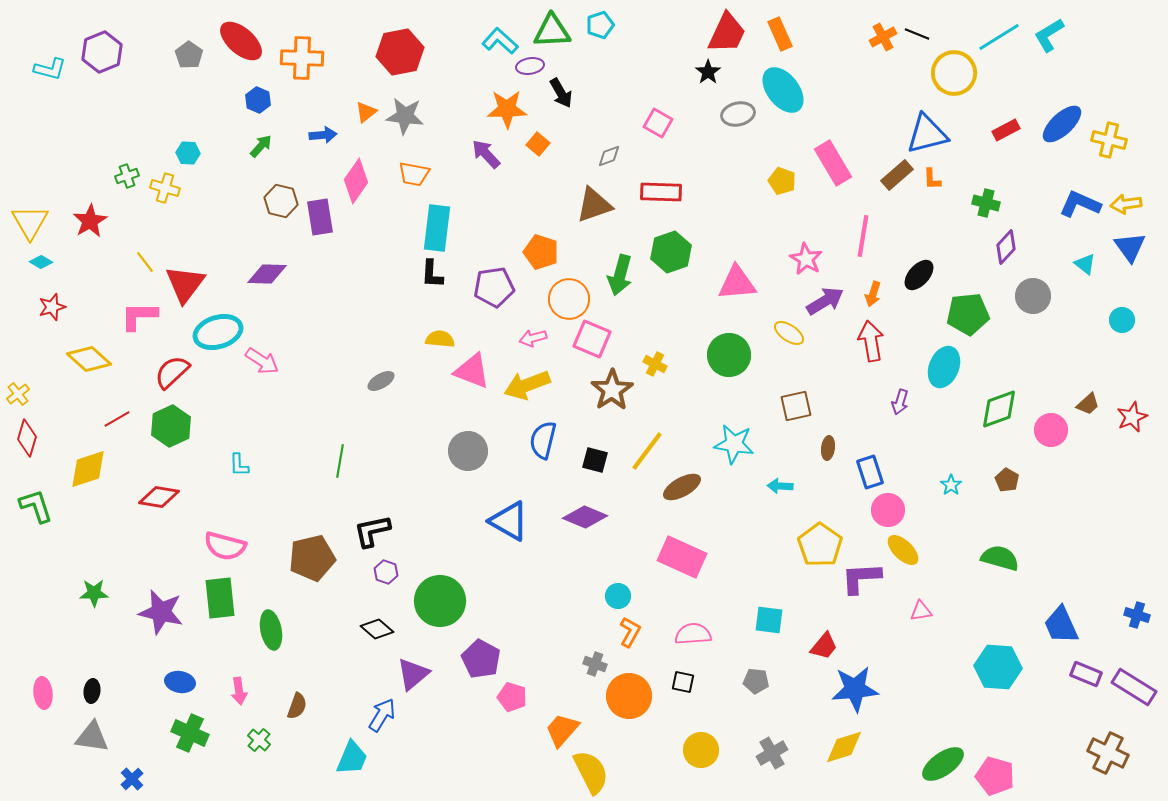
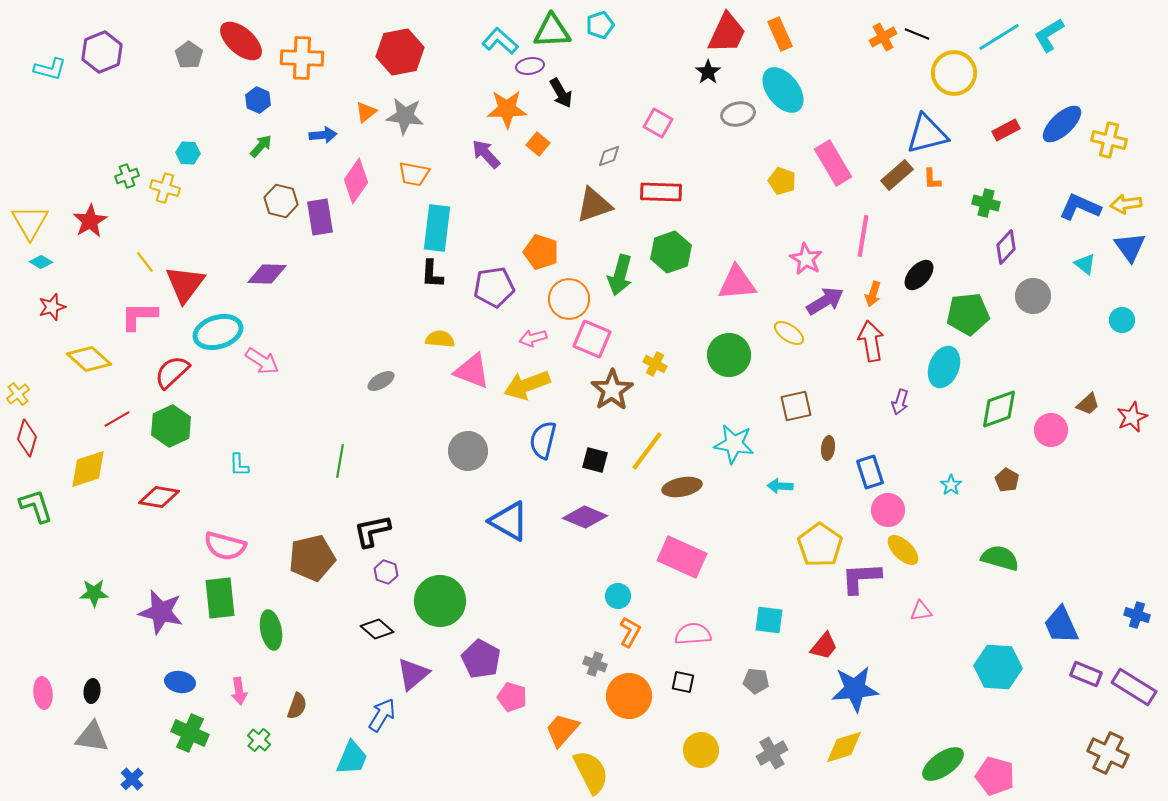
blue L-shape at (1080, 204): moved 3 px down
brown ellipse at (682, 487): rotated 18 degrees clockwise
